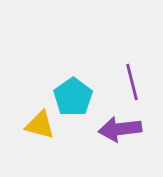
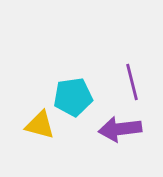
cyan pentagon: rotated 27 degrees clockwise
